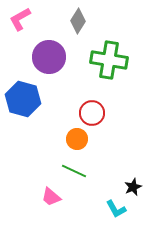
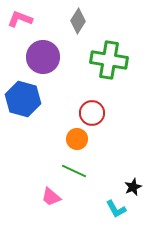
pink L-shape: rotated 50 degrees clockwise
purple circle: moved 6 px left
